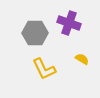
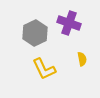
gray hexagon: rotated 25 degrees counterclockwise
yellow semicircle: rotated 48 degrees clockwise
